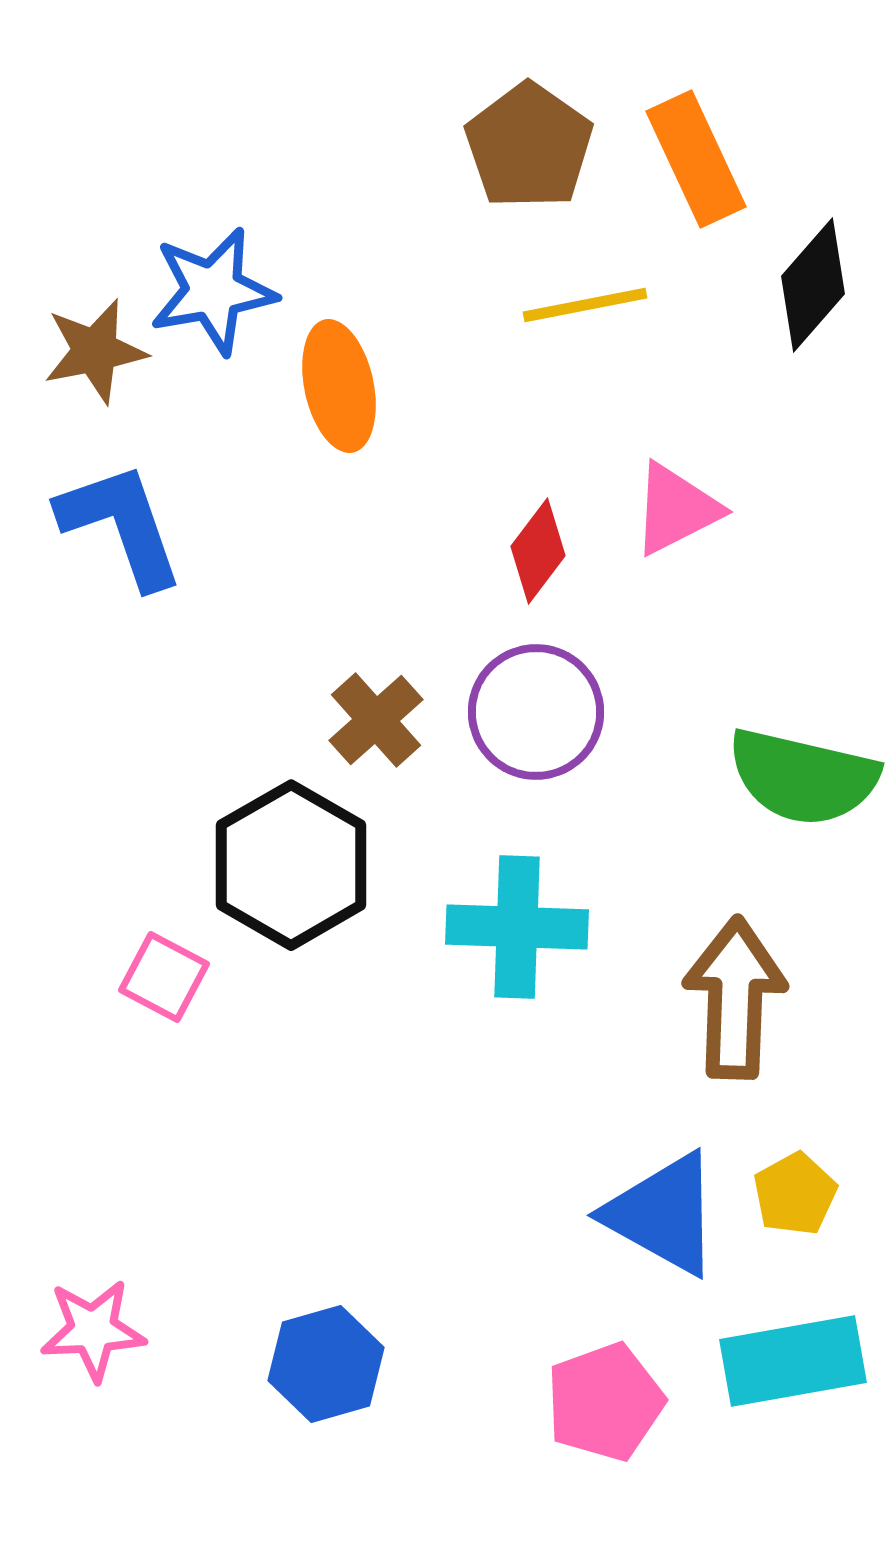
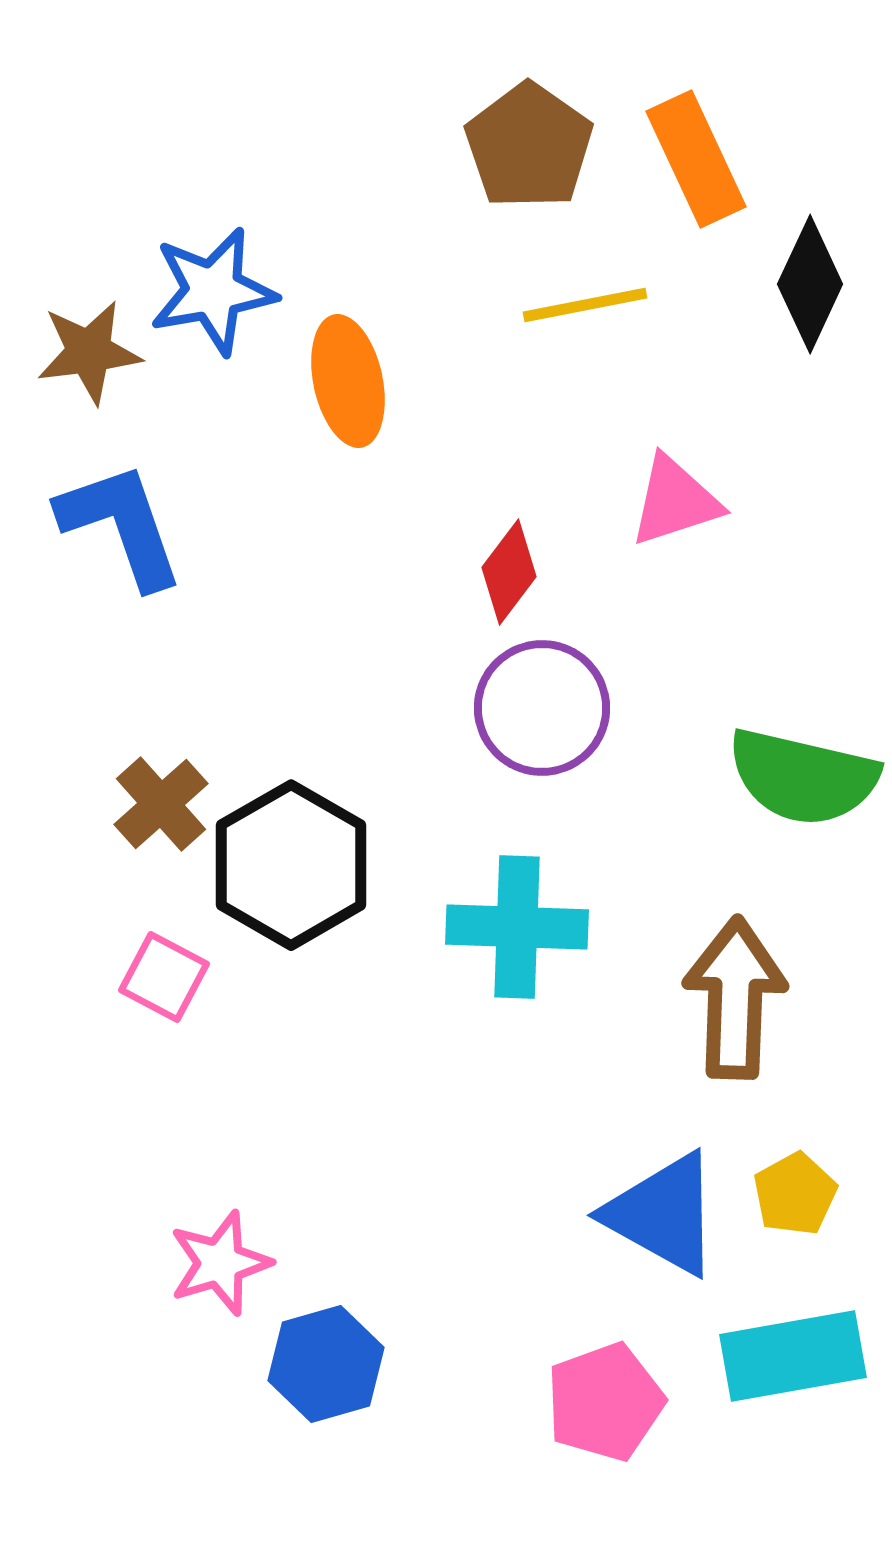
black diamond: moved 3 px left, 1 px up; rotated 16 degrees counterclockwise
brown star: moved 6 px left, 1 px down; rotated 4 degrees clockwise
orange ellipse: moved 9 px right, 5 px up
pink triangle: moved 1 px left, 8 px up; rotated 9 degrees clockwise
red diamond: moved 29 px left, 21 px down
purple circle: moved 6 px right, 4 px up
brown cross: moved 215 px left, 84 px down
pink star: moved 127 px right, 67 px up; rotated 14 degrees counterclockwise
cyan rectangle: moved 5 px up
